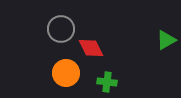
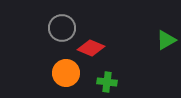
gray circle: moved 1 px right, 1 px up
red diamond: rotated 40 degrees counterclockwise
